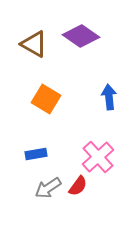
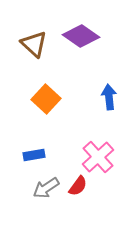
brown triangle: rotated 12 degrees clockwise
orange square: rotated 12 degrees clockwise
blue rectangle: moved 2 px left, 1 px down
gray arrow: moved 2 px left
